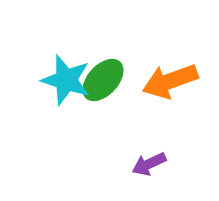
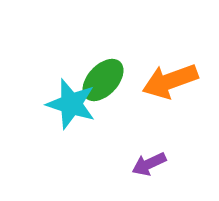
cyan star: moved 5 px right, 24 px down
